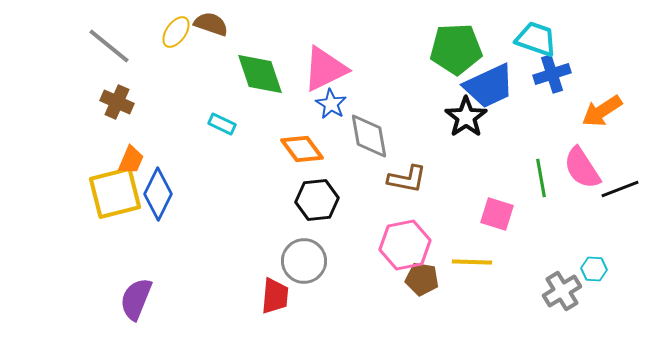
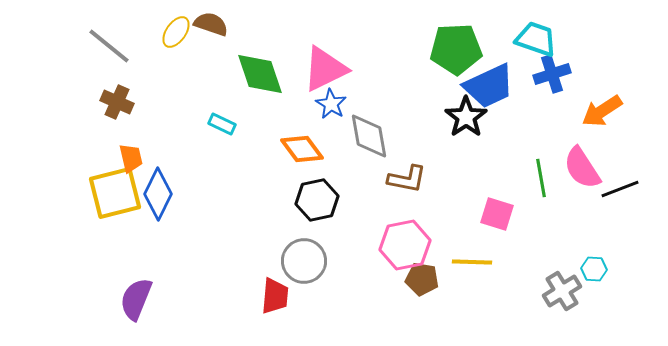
orange trapezoid: moved 2 px up; rotated 36 degrees counterclockwise
black hexagon: rotated 6 degrees counterclockwise
